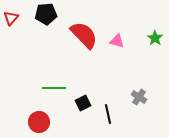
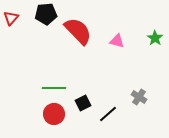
red semicircle: moved 6 px left, 4 px up
black line: rotated 60 degrees clockwise
red circle: moved 15 px right, 8 px up
